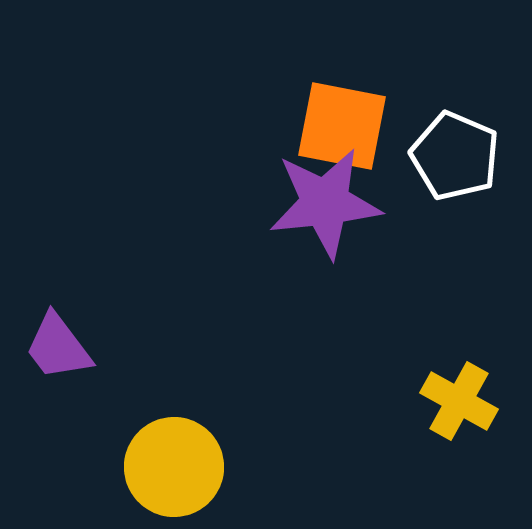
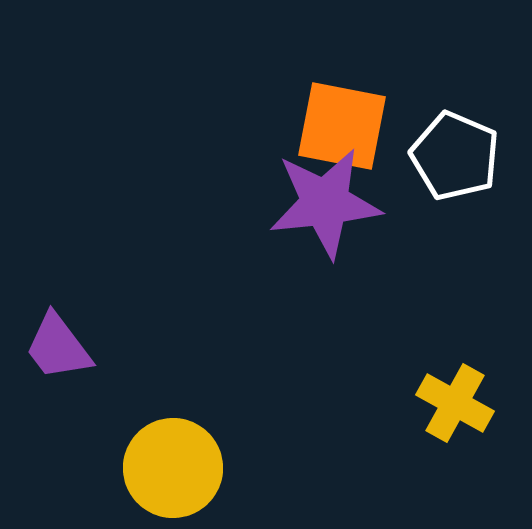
yellow cross: moved 4 px left, 2 px down
yellow circle: moved 1 px left, 1 px down
